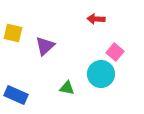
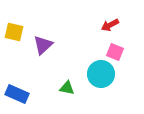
red arrow: moved 14 px right, 6 px down; rotated 30 degrees counterclockwise
yellow square: moved 1 px right, 1 px up
purple triangle: moved 2 px left, 1 px up
pink square: rotated 18 degrees counterclockwise
blue rectangle: moved 1 px right, 1 px up
